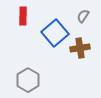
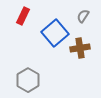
red rectangle: rotated 24 degrees clockwise
